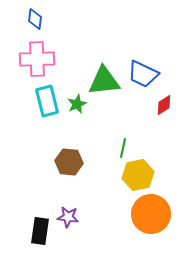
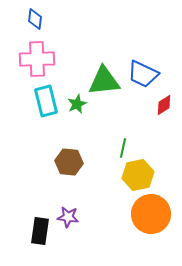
cyan rectangle: moved 1 px left
